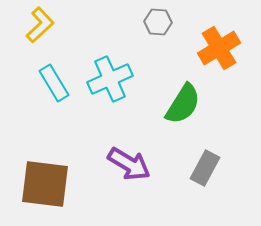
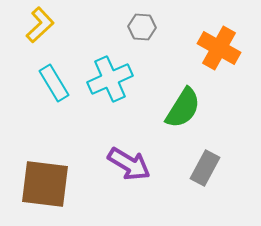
gray hexagon: moved 16 px left, 5 px down
orange cross: rotated 30 degrees counterclockwise
green semicircle: moved 4 px down
